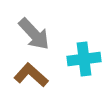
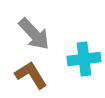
brown L-shape: rotated 16 degrees clockwise
